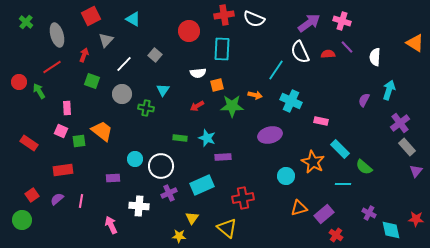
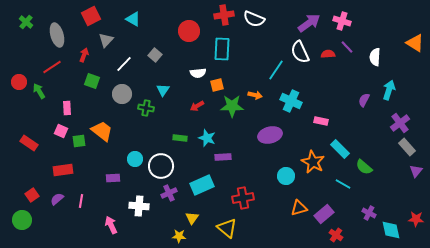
cyan line at (343, 184): rotated 28 degrees clockwise
